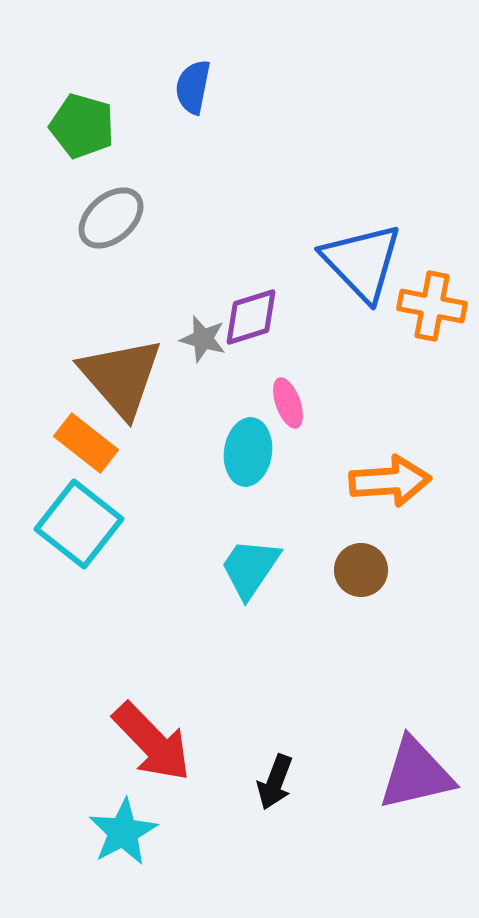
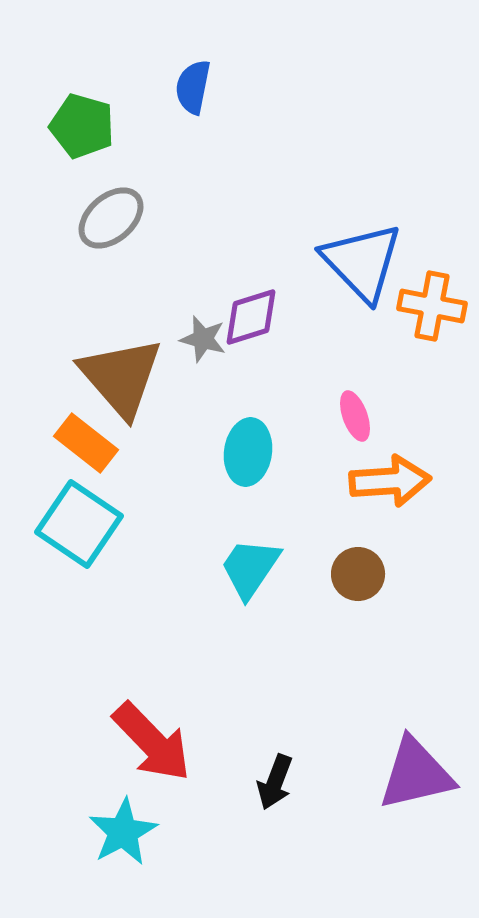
pink ellipse: moved 67 px right, 13 px down
cyan square: rotated 4 degrees counterclockwise
brown circle: moved 3 px left, 4 px down
